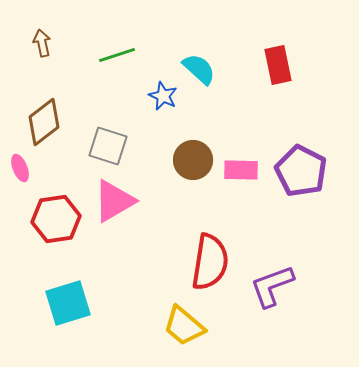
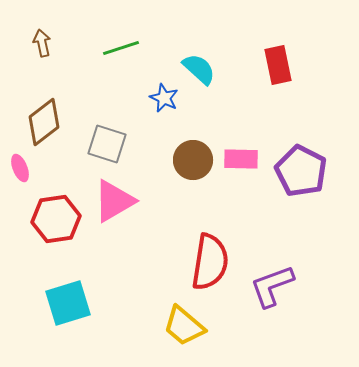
green line: moved 4 px right, 7 px up
blue star: moved 1 px right, 2 px down
gray square: moved 1 px left, 2 px up
pink rectangle: moved 11 px up
